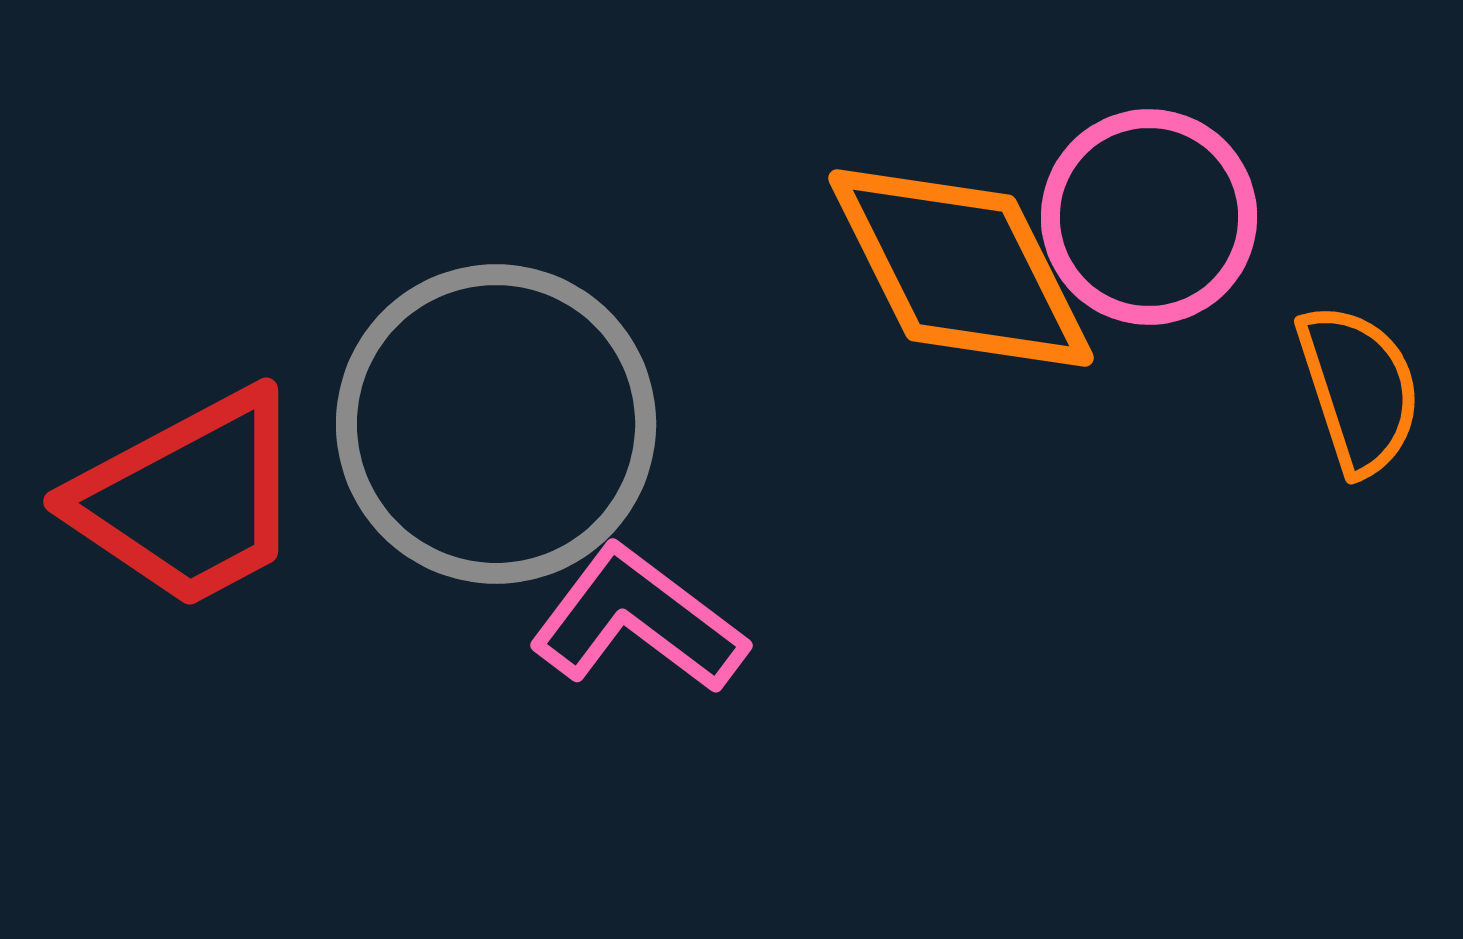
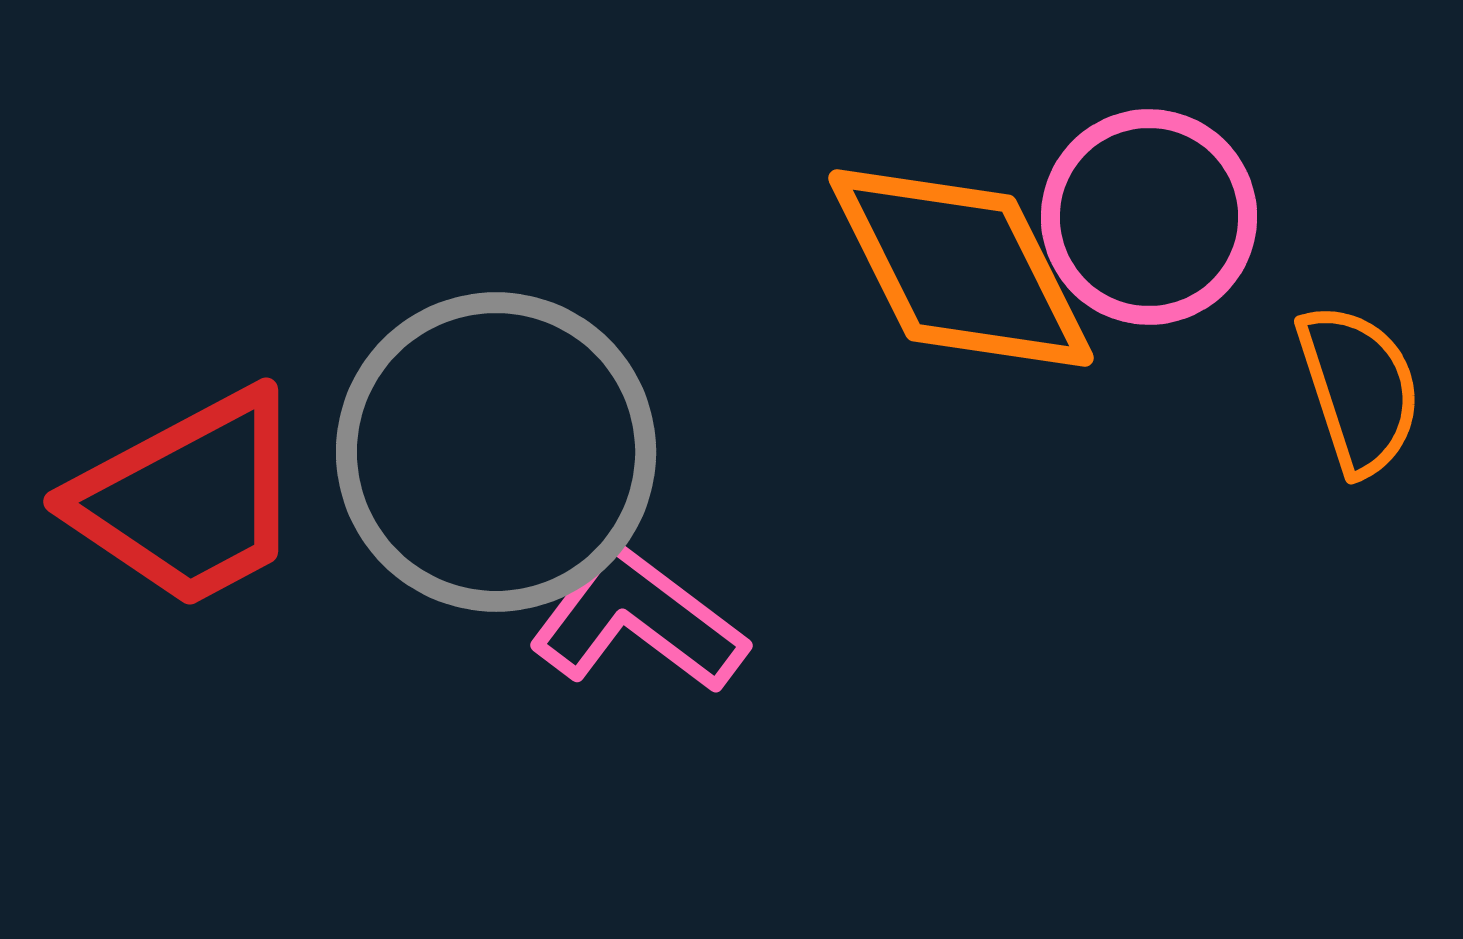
gray circle: moved 28 px down
